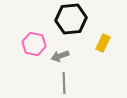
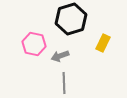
black hexagon: rotated 12 degrees counterclockwise
